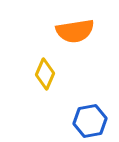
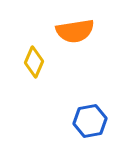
yellow diamond: moved 11 px left, 12 px up
